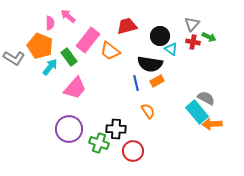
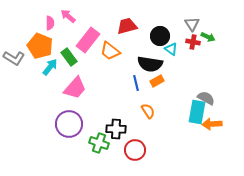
gray triangle: rotated 14 degrees counterclockwise
green arrow: moved 1 px left
cyan rectangle: rotated 50 degrees clockwise
purple circle: moved 5 px up
red circle: moved 2 px right, 1 px up
